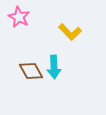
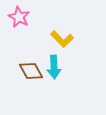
yellow L-shape: moved 8 px left, 7 px down
